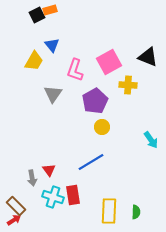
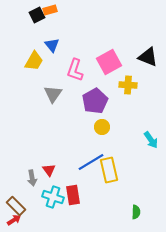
yellow rectangle: moved 41 px up; rotated 15 degrees counterclockwise
